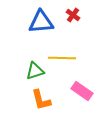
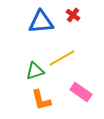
yellow line: rotated 32 degrees counterclockwise
pink rectangle: moved 1 px left, 1 px down
